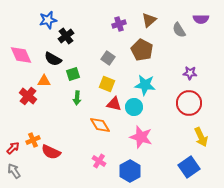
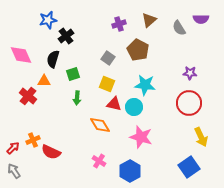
gray semicircle: moved 2 px up
brown pentagon: moved 4 px left
black semicircle: rotated 78 degrees clockwise
